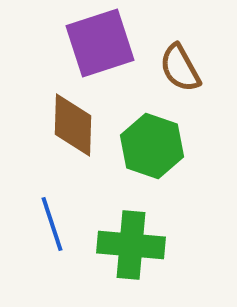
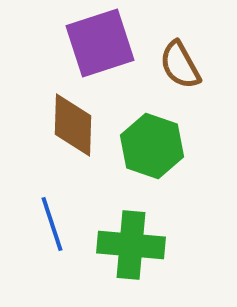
brown semicircle: moved 3 px up
